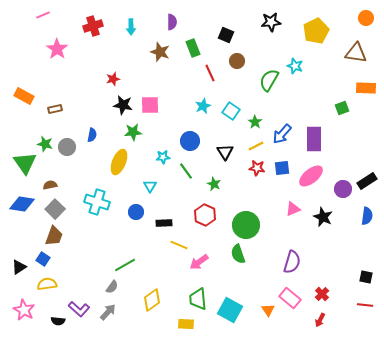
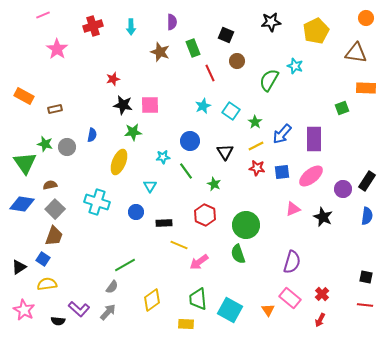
blue square at (282, 168): moved 4 px down
black rectangle at (367, 181): rotated 24 degrees counterclockwise
